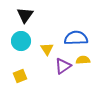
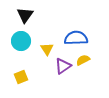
yellow semicircle: rotated 24 degrees counterclockwise
yellow square: moved 1 px right, 1 px down
